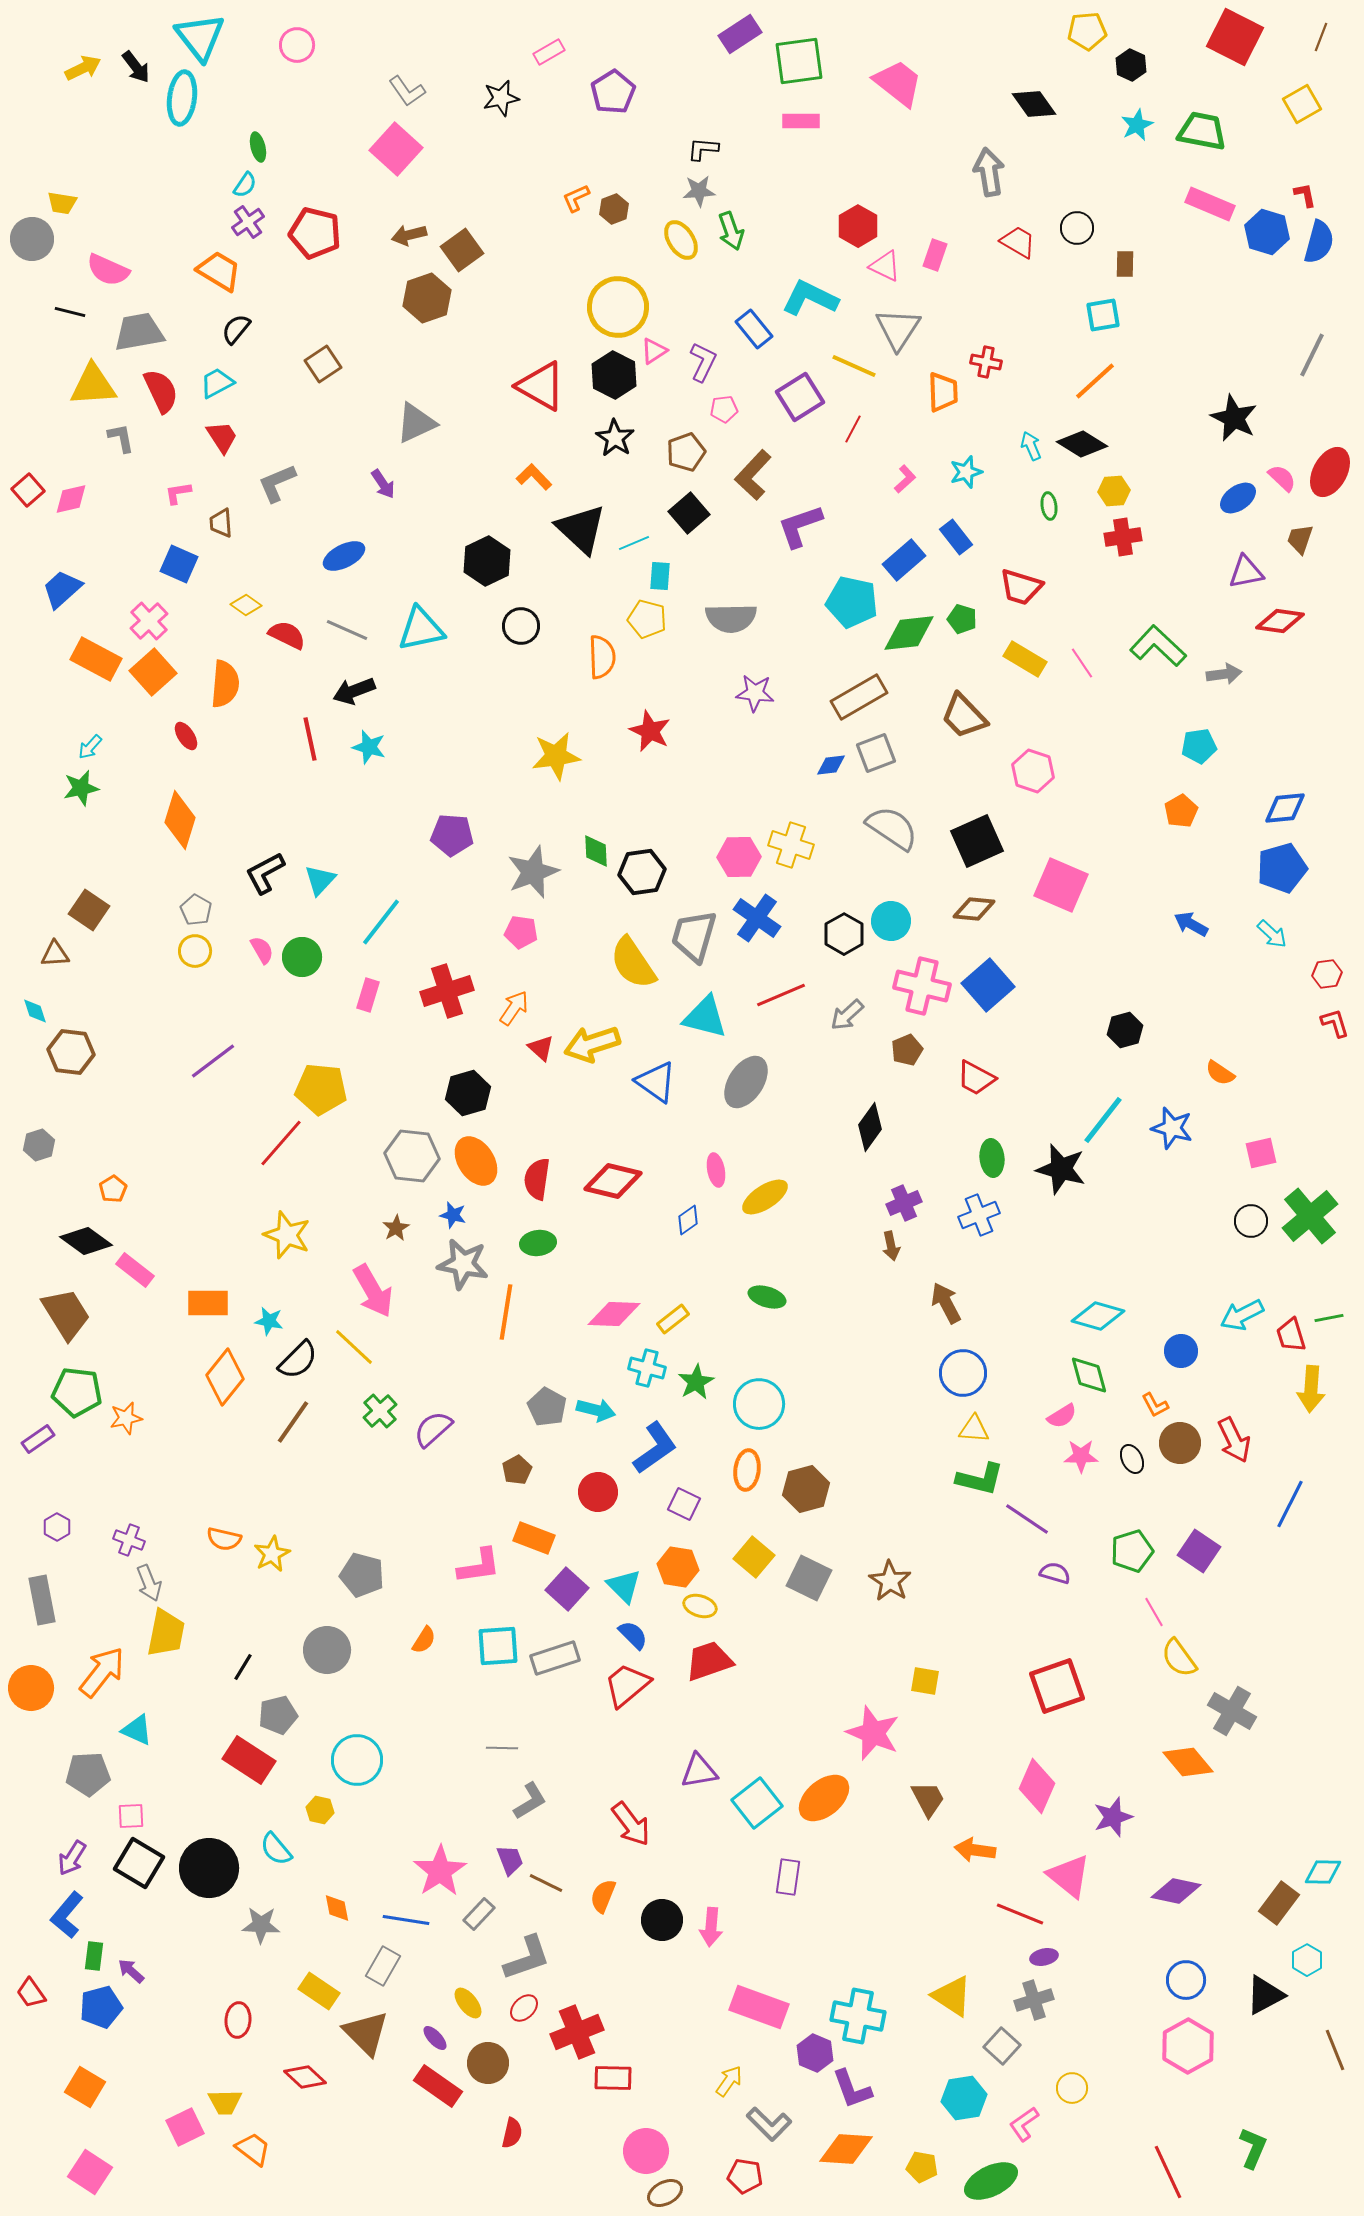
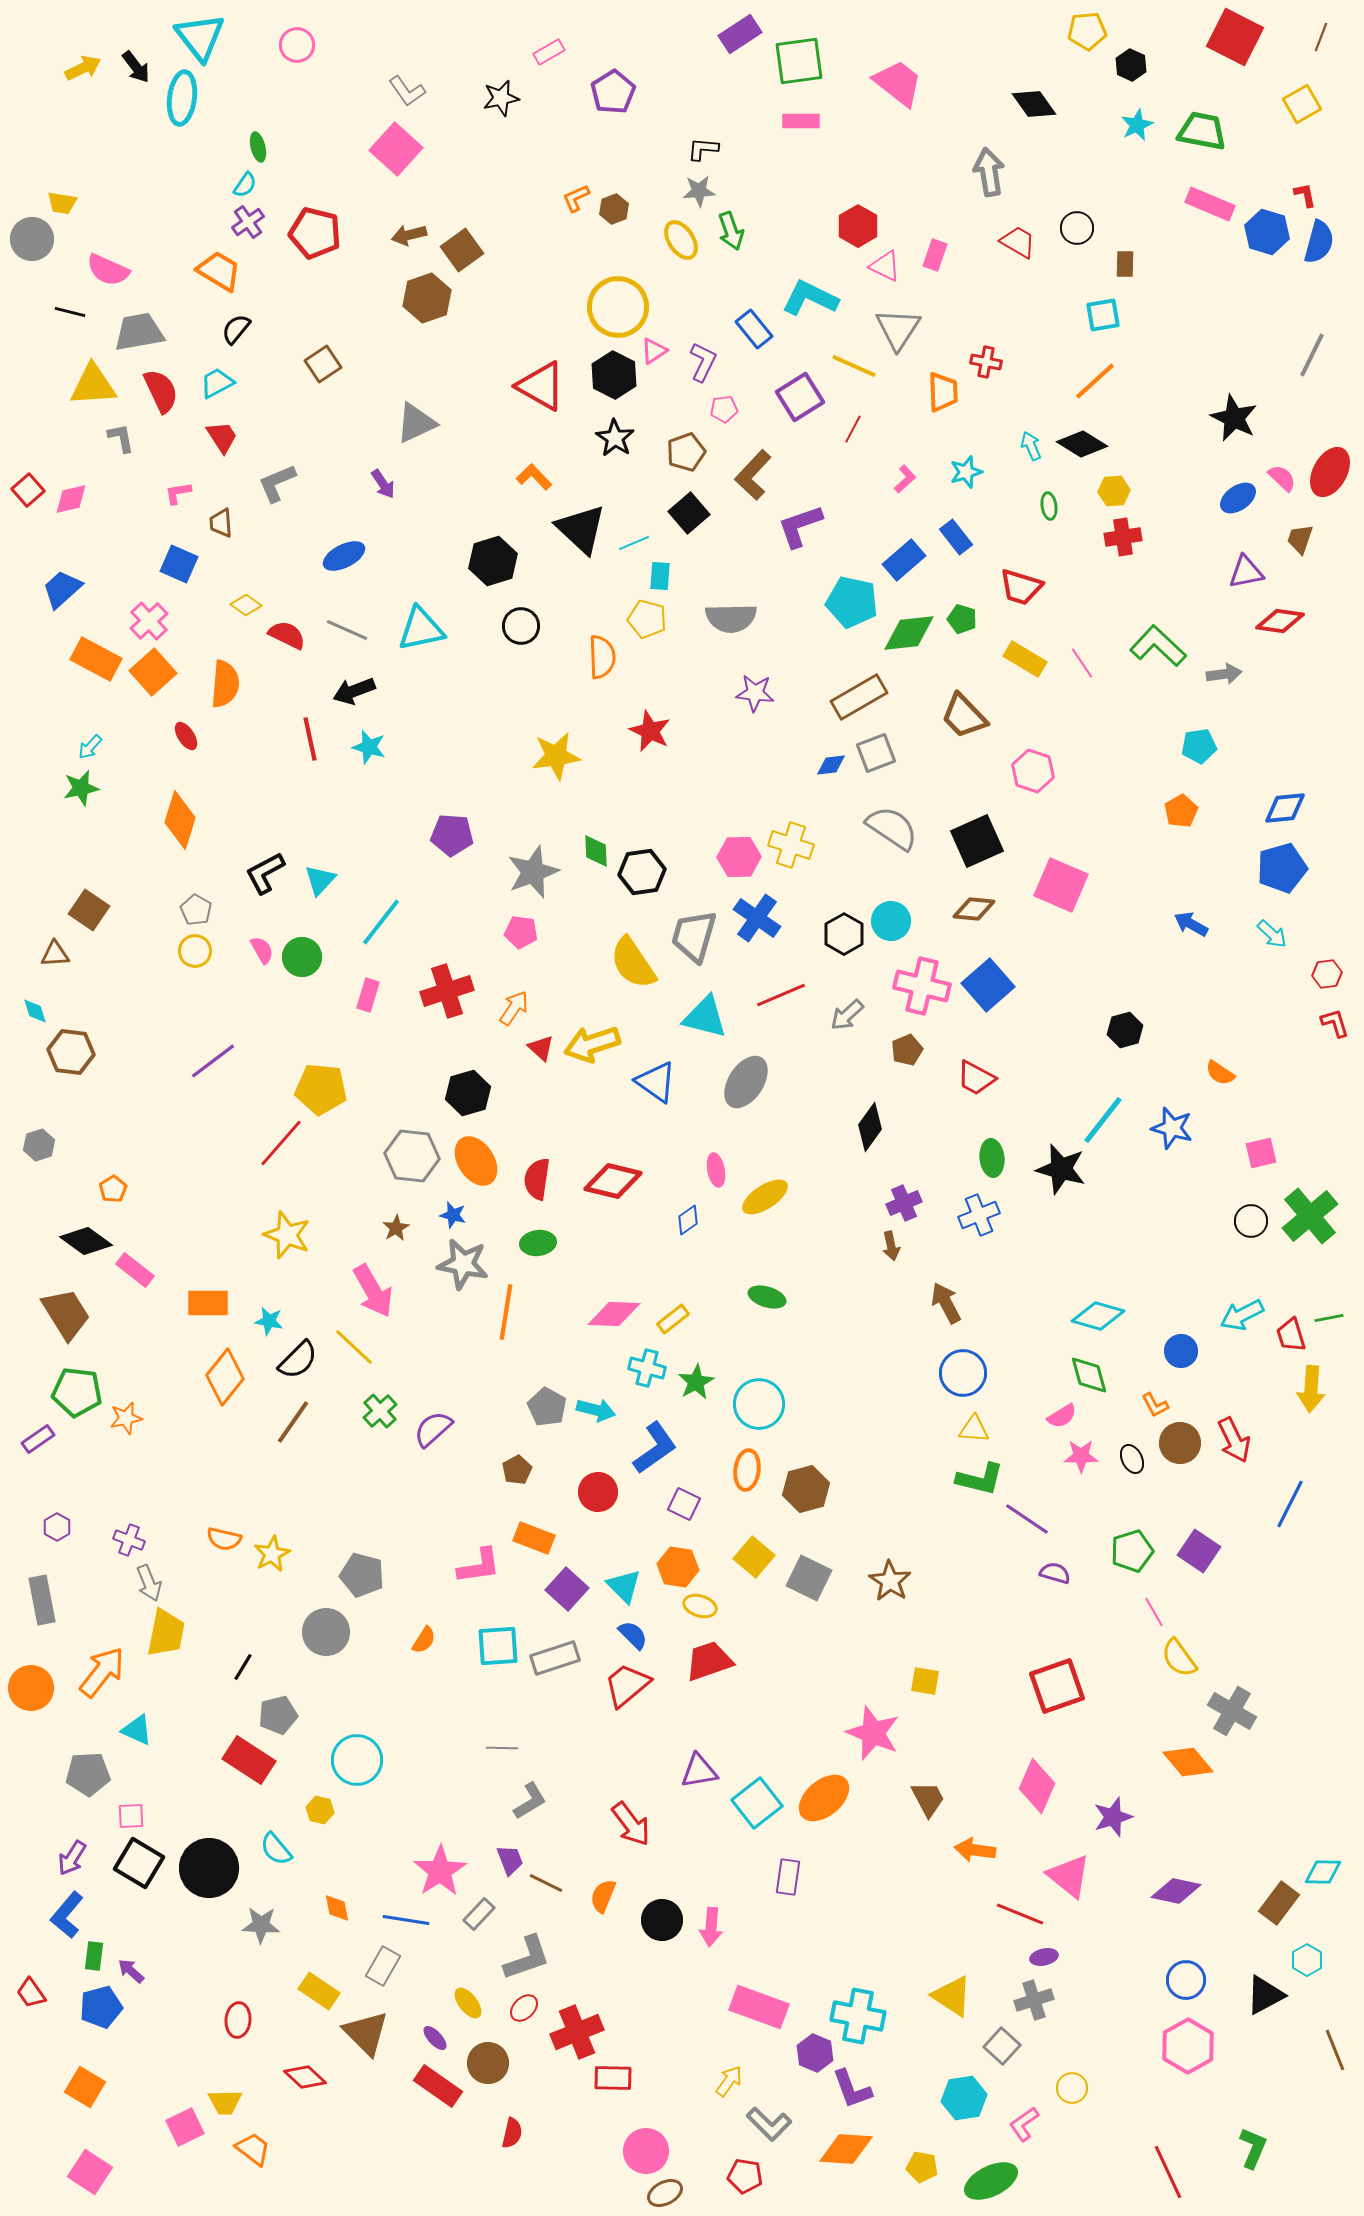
black hexagon at (487, 561): moved 6 px right; rotated 9 degrees clockwise
gray circle at (327, 1650): moved 1 px left, 18 px up
